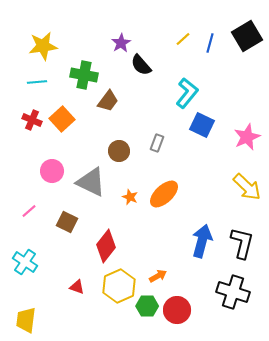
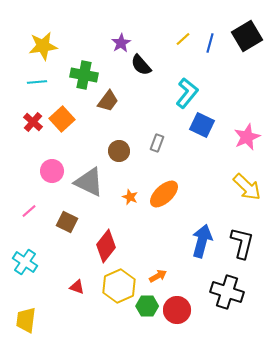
red cross: moved 1 px right, 2 px down; rotated 18 degrees clockwise
gray triangle: moved 2 px left
black cross: moved 6 px left
